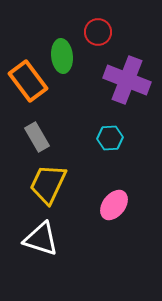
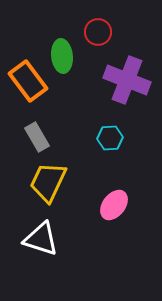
yellow trapezoid: moved 2 px up
